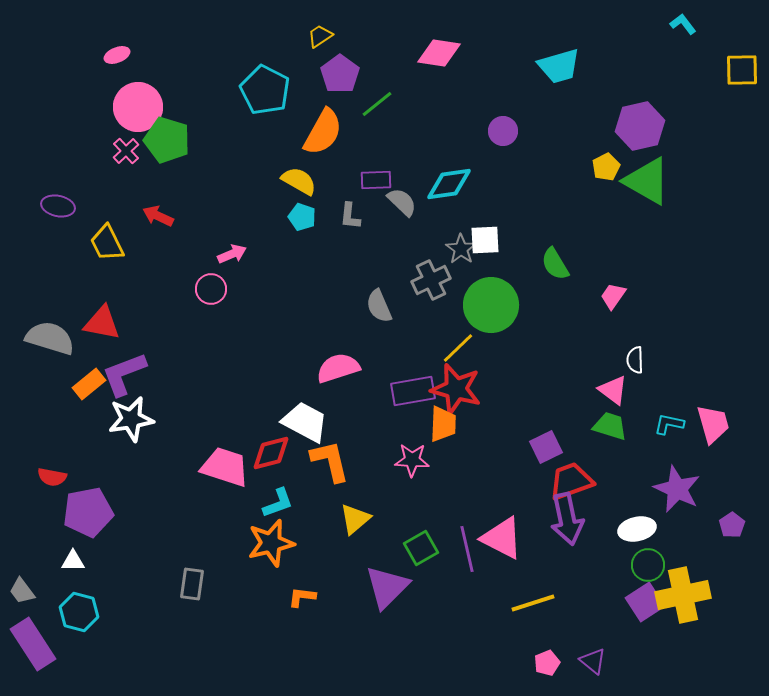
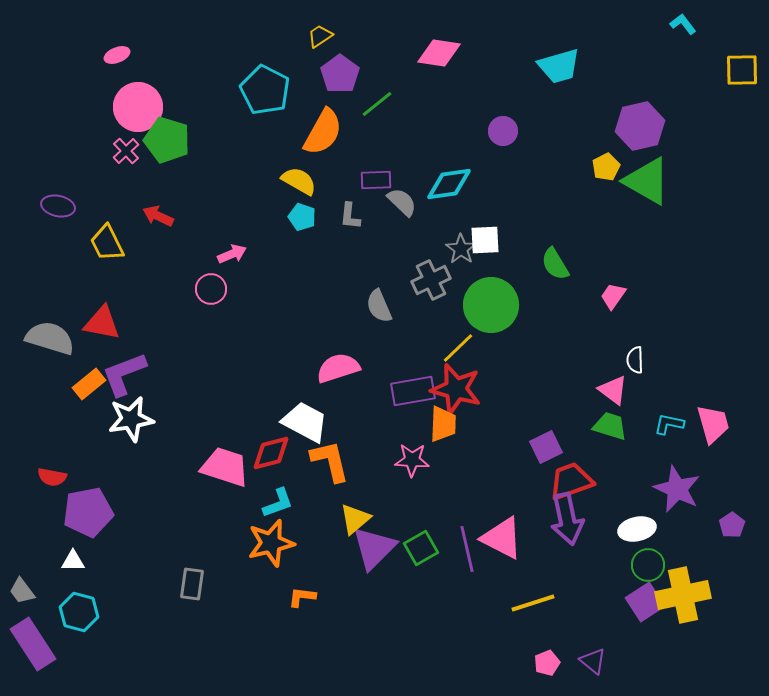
purple triangle at (387, 587): moved 13 px left, 39 px up
